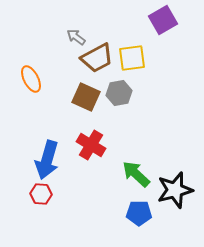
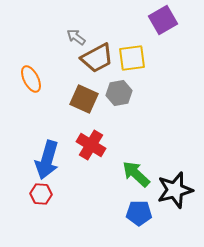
brown square: moved 2 px left, 2 px down
